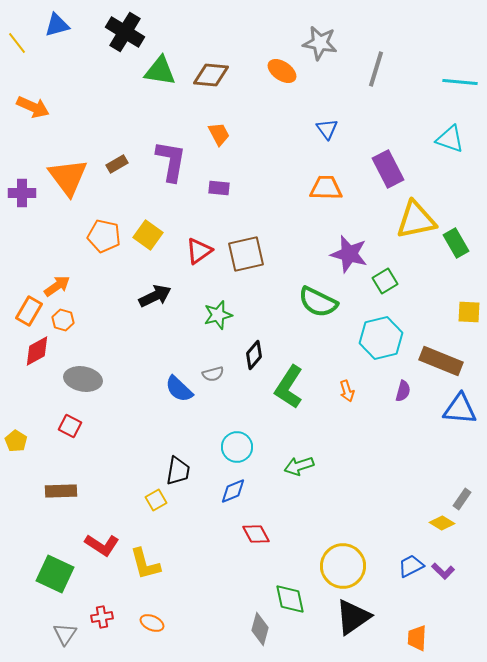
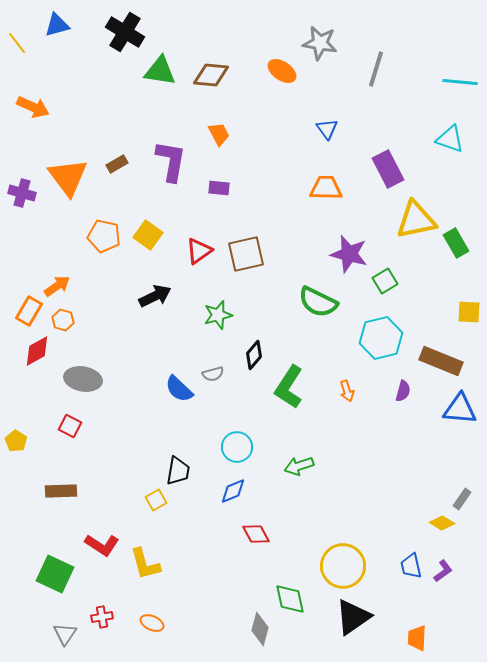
purple cross at (22, 193): rotated 16 degrees clockwise
blue trapezoid at (411, 566): rotated 76 degrees counterclockwise
purple L-shape at (443, 571): rotated 80 degrees counterclockwise
